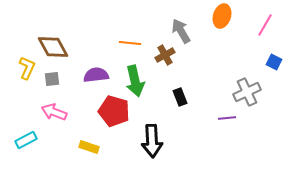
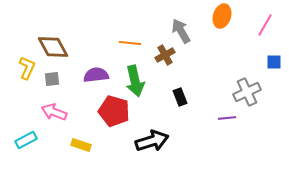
blue square: rotated 28 degrees counterclockwise
black arrow: rotated 104 degrees counterclockwise
yellow rectangle: moved 8 px left, 2 px up
